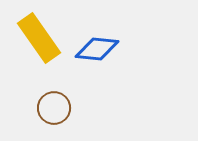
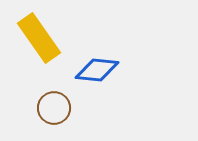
blue diamond: moved 21 px down
